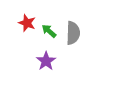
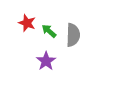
gray semicircle: moved 2 px down
